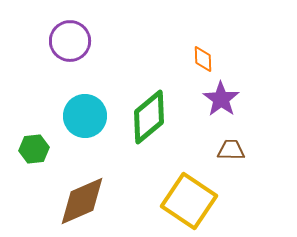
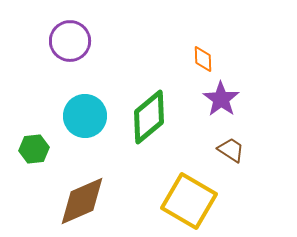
brown trapezoid: rotated 32 degrees clockwise
yellow square: rotated 4 degrees counterclockwise
